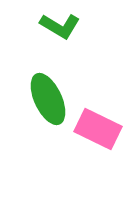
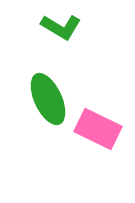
green L-shape: moved 1 px right, 1 px down
